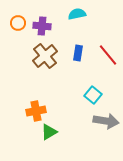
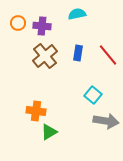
orange cross: rotated 18 degrees clockwise
